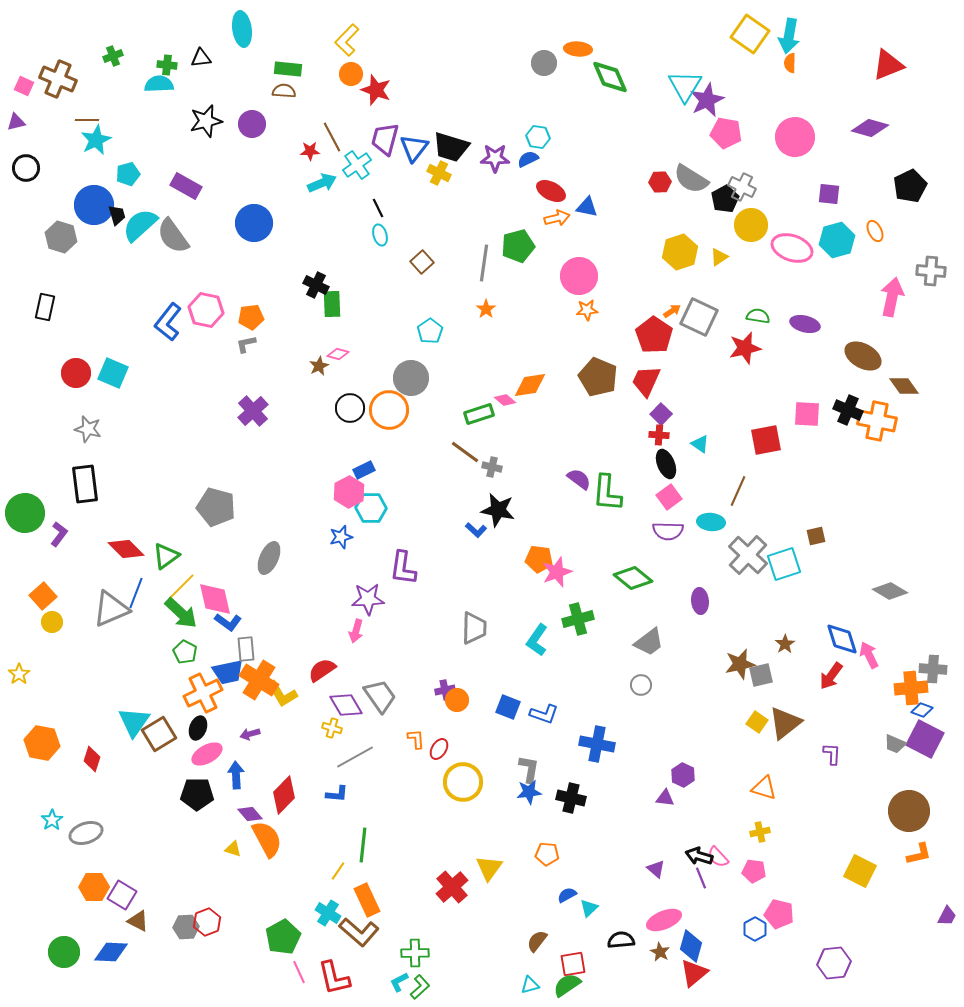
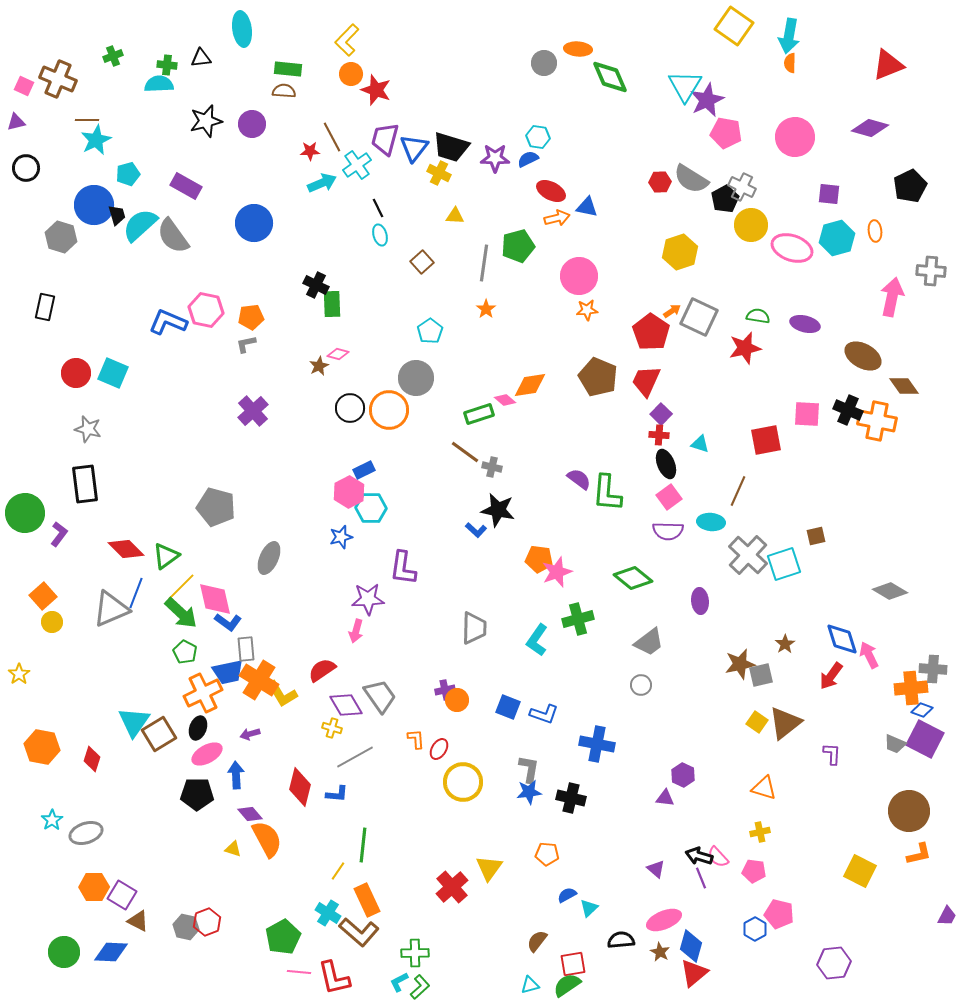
yellow square at (750, 34): moved 16 px left, 8 px up
orange ellipse at (875, 231): rotated 20 degrees clockwise
cyan hexagon at (837, 240): moved 2 px up
yellow triangle at (719, 257): moved 264 px left, 41 px up; rotated 36 degrees clockwise
blue L-shape at (168, 322): rotated 75 degrees clockwise
red pentagon at (654, 335): moved 3 px left, 3 px up
gray circle at (411, 378): moved 5 px right
cyan triangle at (700, 444): rotated 18 degrees counterclockwise
orange hexagon at (42, 743): moved 4 px down
red diamond at (284, 795): moved 16 px right, 8 px up; rotated 30 degrees counterclockwise
gray hexagon at (186, 927): rotated 15 degrees clockwise
pink line at (299, 972): rotated 60 degrees counterclockwise
